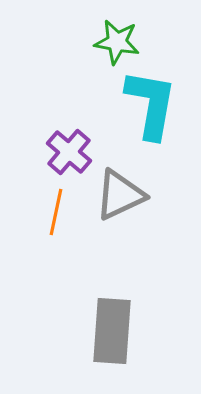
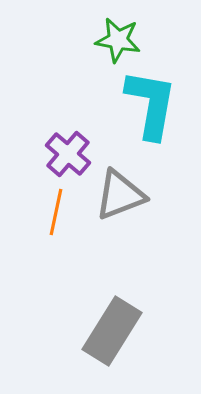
green star: moved 1 px right, 2 px up
purple cross: moved 1 px left, 2 px down
gray triangle: rotated 4 degrees clockwise
gray rectangle: rotated 28 degrees clockwise
